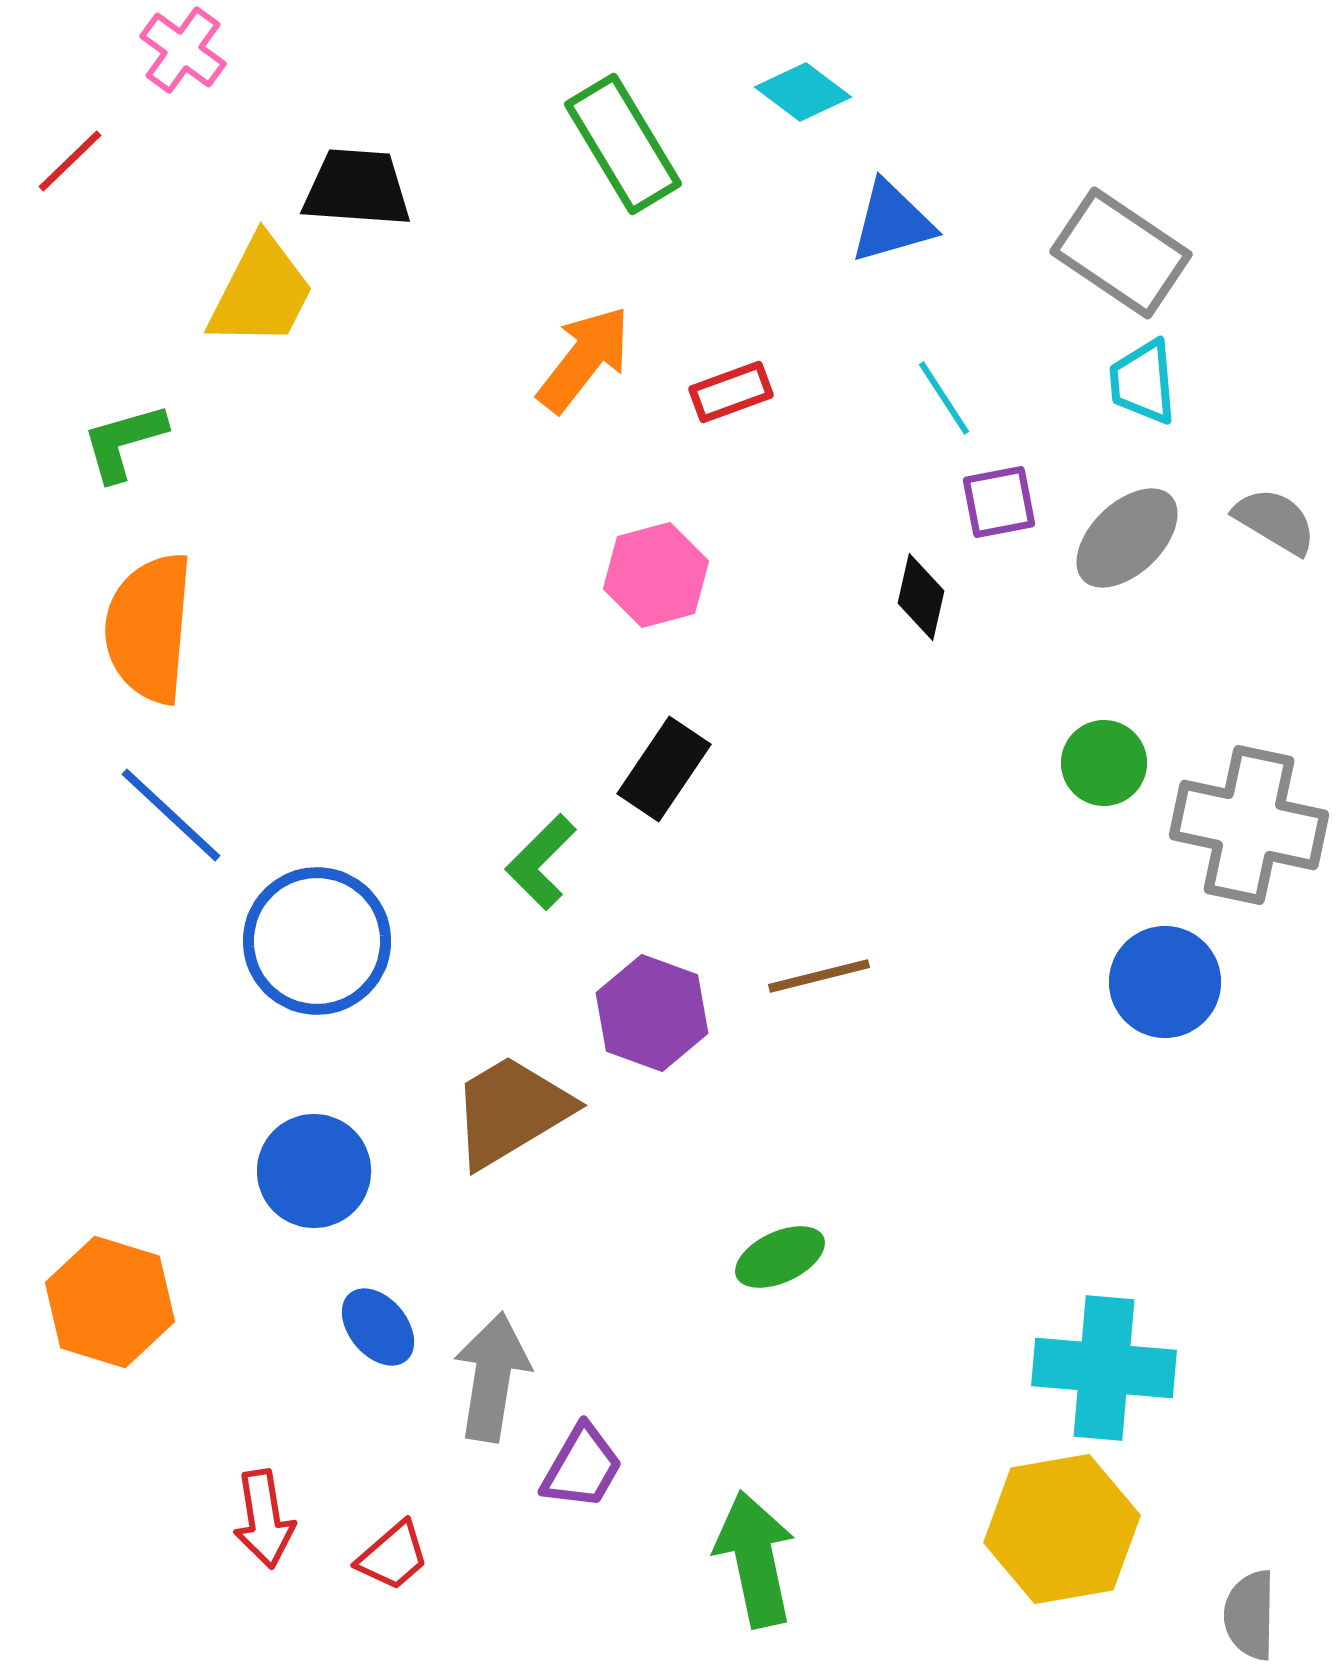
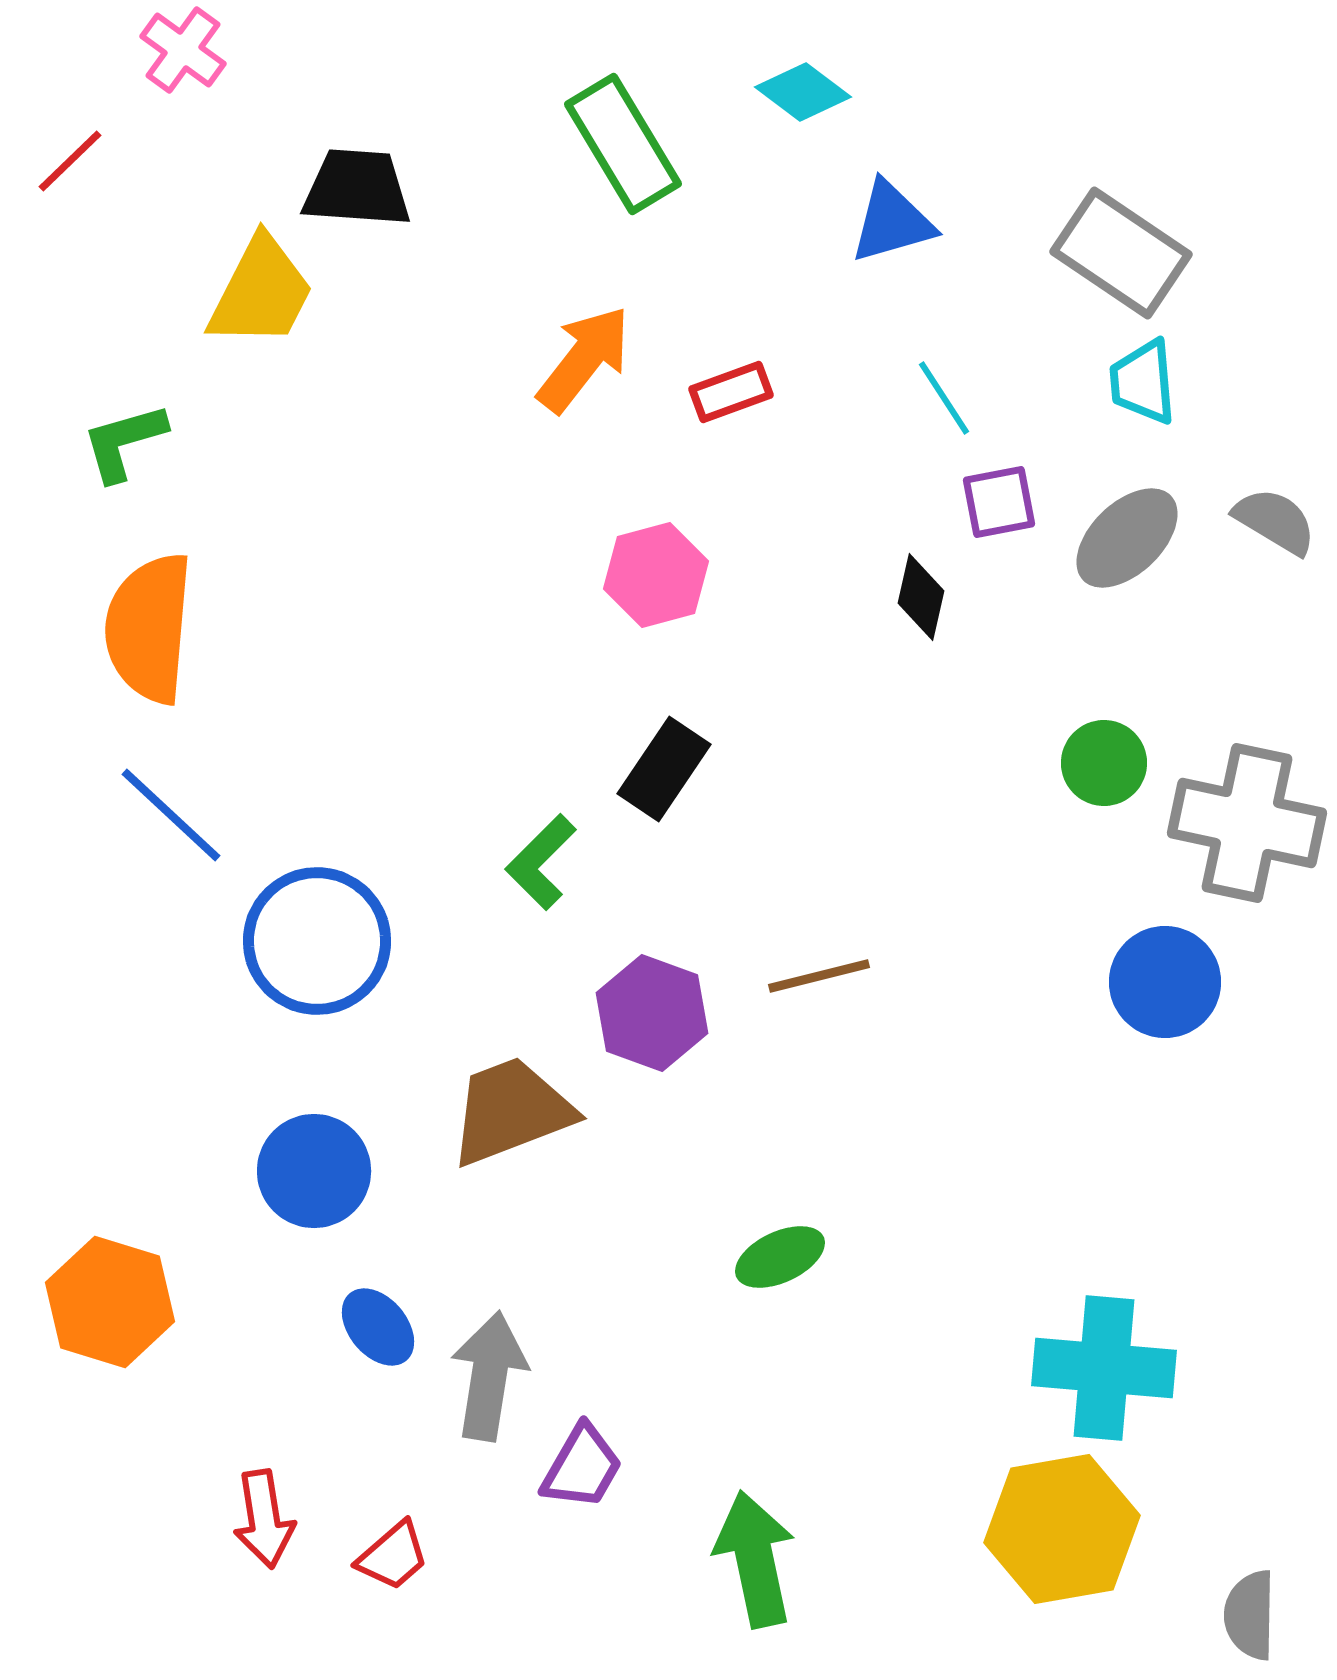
gray cross at (1249, 825): moved 2 px left, 2 px up
brown trapezoid at (511, 1111): rotated 10 degrees clockwise
gray arrow at (492, 1377): moved 3 px left, 1 px up
